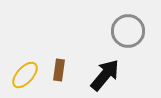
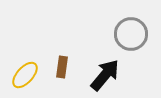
gray circle: moved 3 px right, 3 px down
brown rectangle: moved 3 px right, 3 px up
